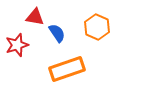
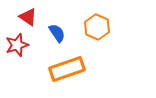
red triangle: moved 7 px left; rotated 24 degrees clockwise
